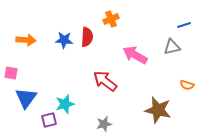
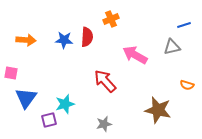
red arrow: rotated 10 degrees clockwise
